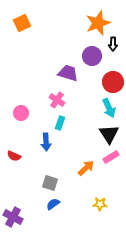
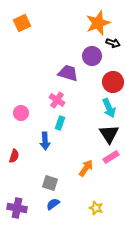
black arrow: moved 1 px up; rotated 72 degrees counterclockwise
blue arrow: moved 1 px left, 1 px up
red semicircle: rotated 96 degrees counterclockwise
orange arrow: rotated 12 degrees counterclockwise
yellow star: moved 4 px left, 4 px down; rotated 16 degrees clockwise
purple cross: moved 4 px right, 9 px up; rotated 18 degrees counterclockwise
